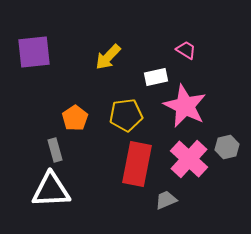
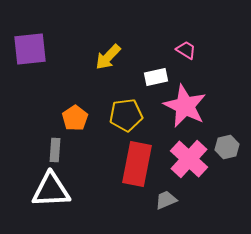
purple square: moved 4 px left, 3 px up
gray rectangle: rotated 20 degrees clockwise
